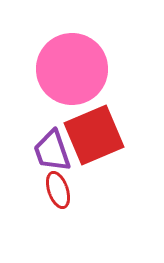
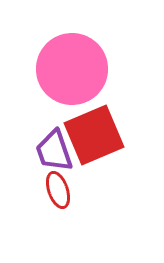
purple trapezoid: moved 2 px right
